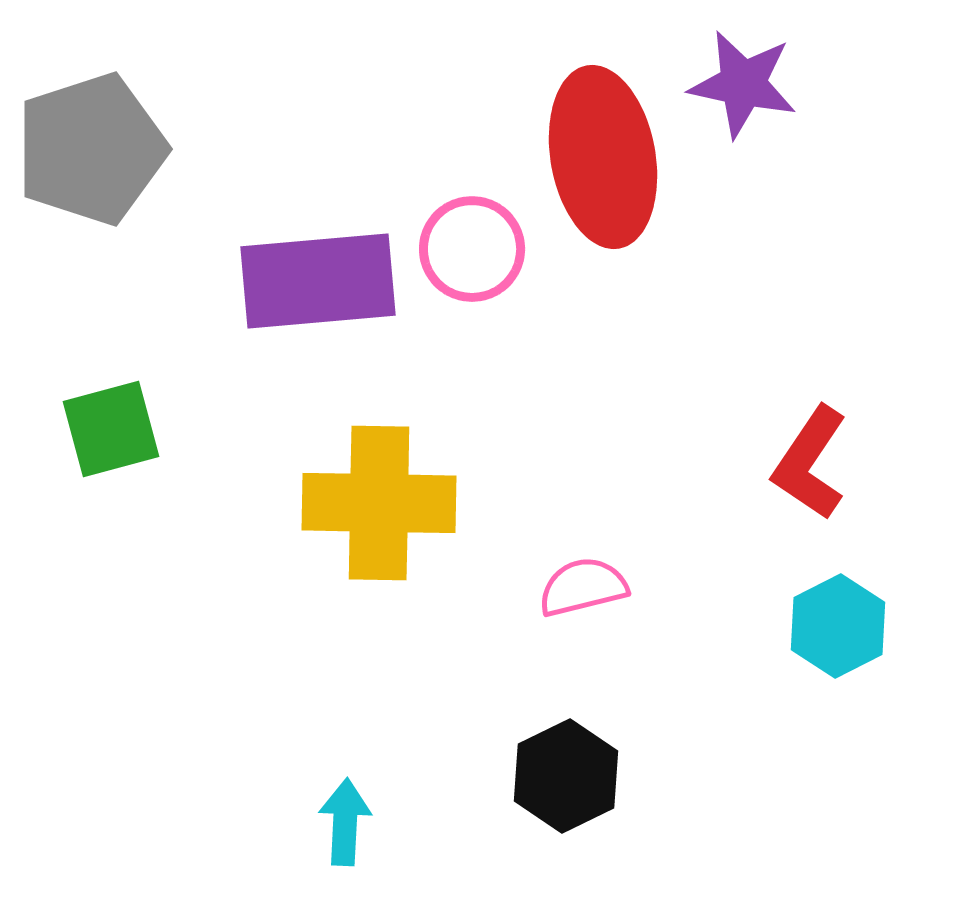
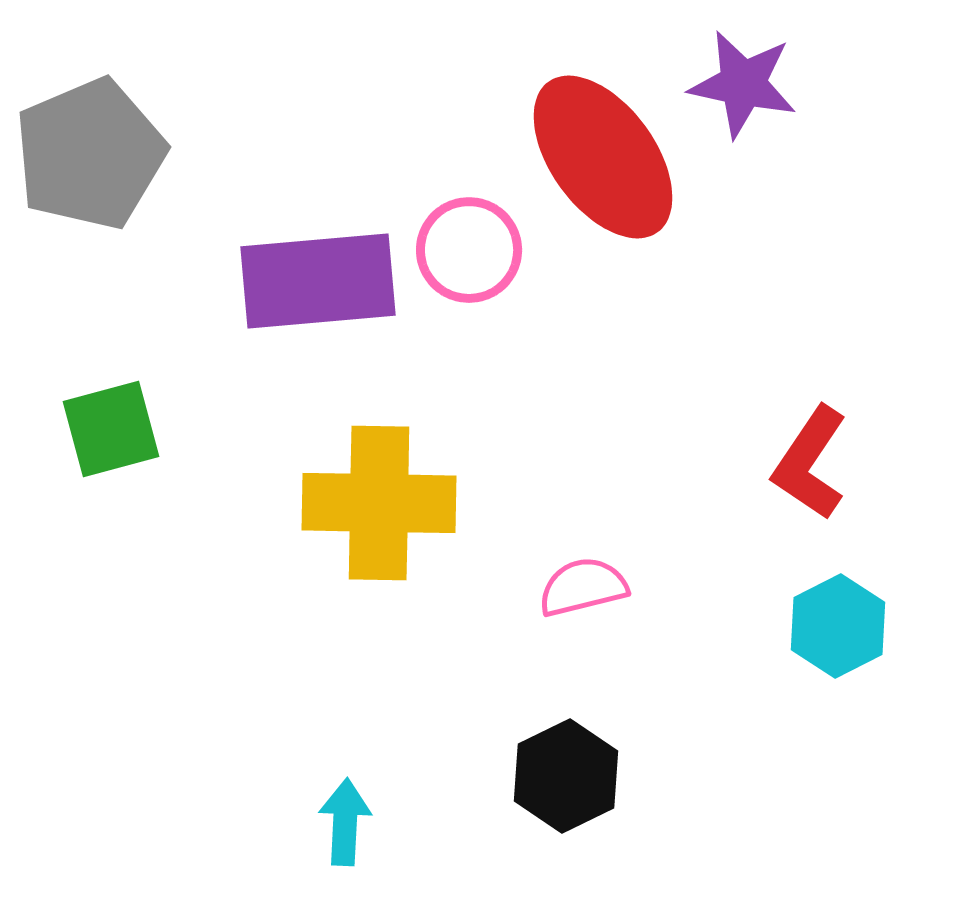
gray pentagon: moved 1 px left, 5 px down; rotated 5 degrees counterclockwise
red ellipse: rotated 26 degrees counterclockwise
pink circle: moved 3 px left, 1 px down
